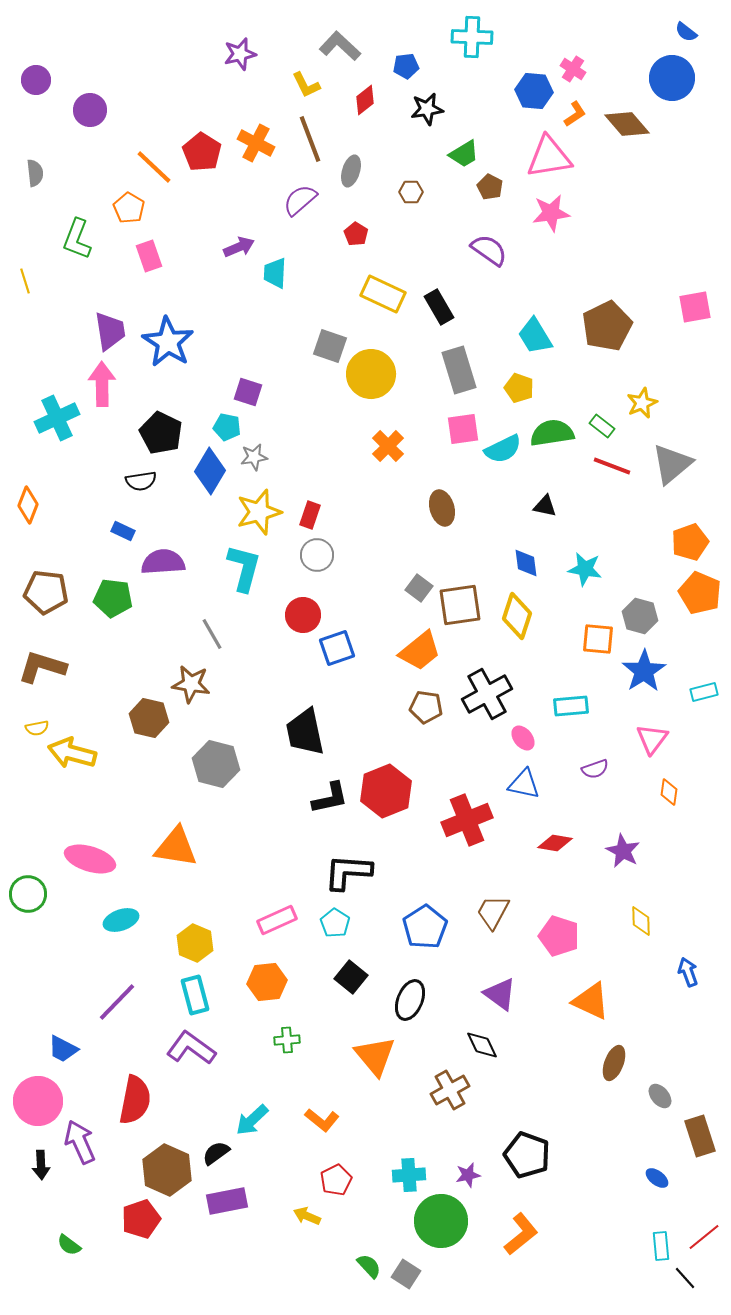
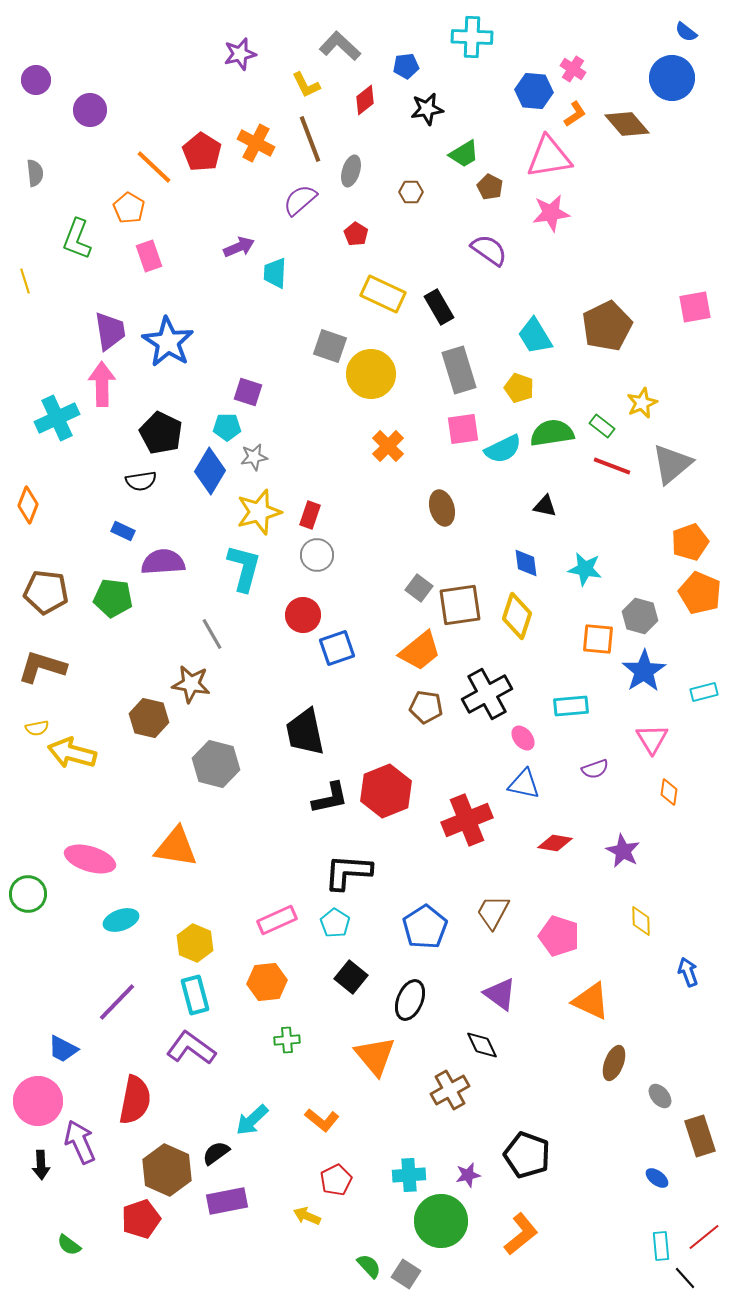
cyan pentagon at (227, 427): rotated 12 degrees counterclockwise
pink triangle at (652, 739): rotated 8 degrees counterclockwise
